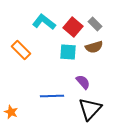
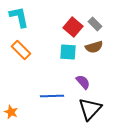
cyan L-shape: moved 25 px left, 5 px up; rotated 40 degrees clockwise
